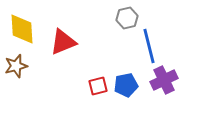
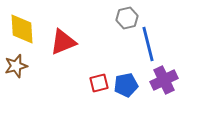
blue line: moved 1 px left, 2 px up
red square: moved 1 px right, 3 px up
